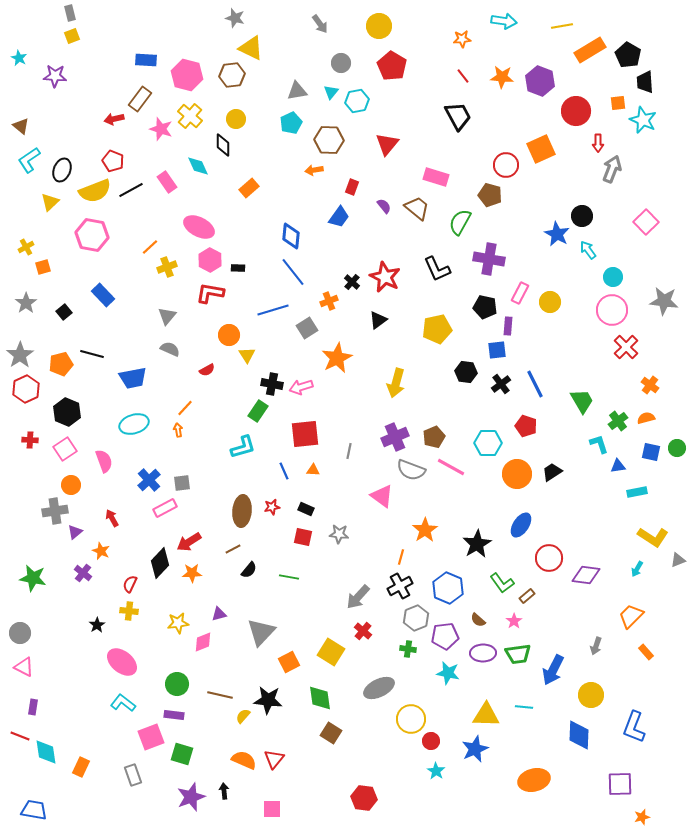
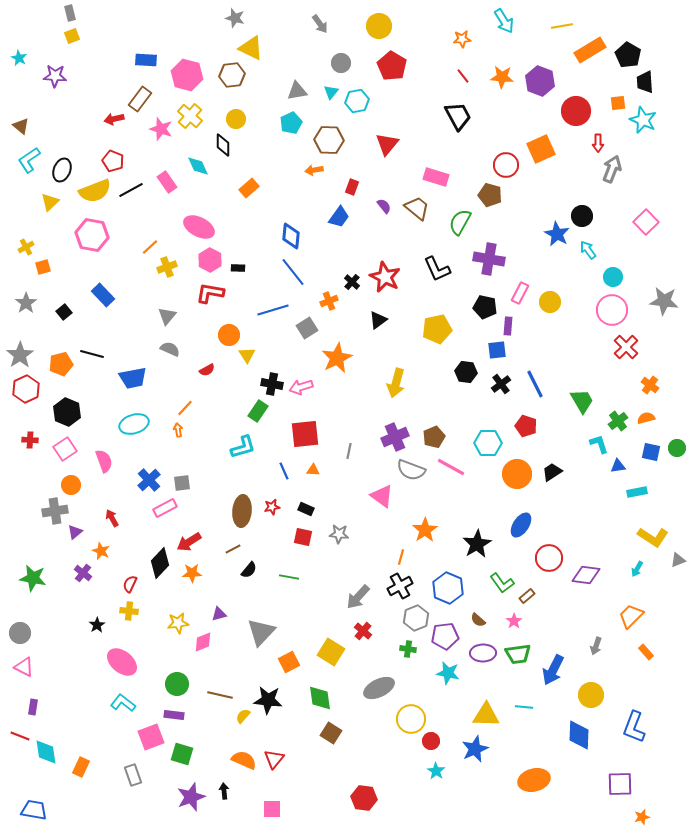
cyan arrow at (504, 21): rotated 50 degrees clockwise
